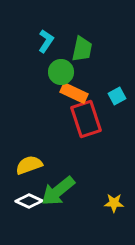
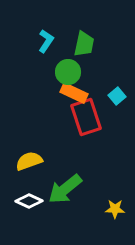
green trapezoid: moved 2 px right, 5 px up
green circle: moved 7 px right
cyan square: rotated 12 degrees counterclockwise
red rectangle: moved 2 px up
yellow semicircle: moved 4 px up
green arrow: moved 7 px right, 2 px up
yellow star: moved 1 px right, 6 px down
